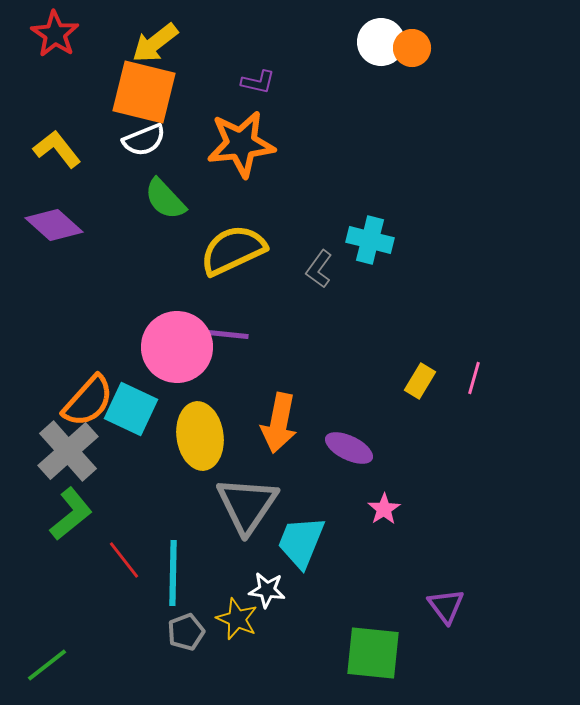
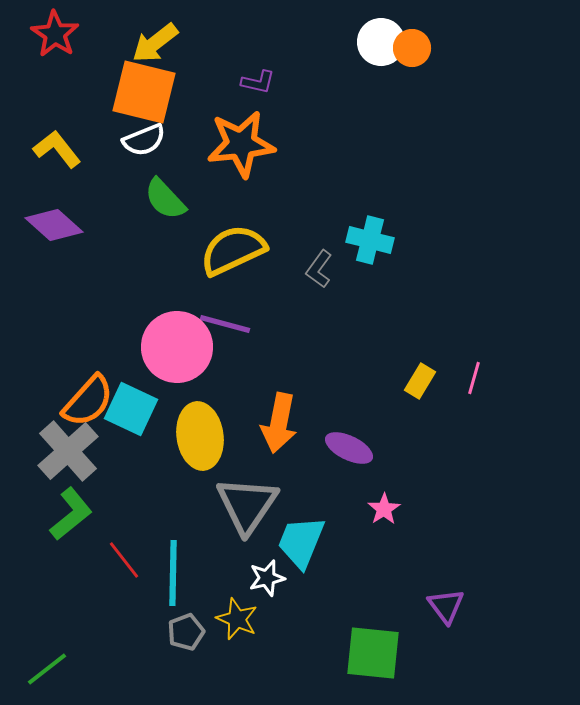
purple line: moved 2 px right, 10 px up; rotated 9 degrees clockwise
white star: moved 12 px up; rotated 21 degrees counterclockwise
green line: moved 4 px down
